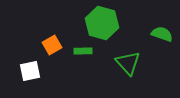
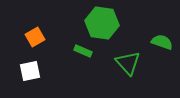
green hexagon: rotated 8 degrees counterclockwise
green semicircle: moved 8 px down
orange square: moved 17 px left, 8 px up
green rectangle: rotated 24 degrees clockwise
